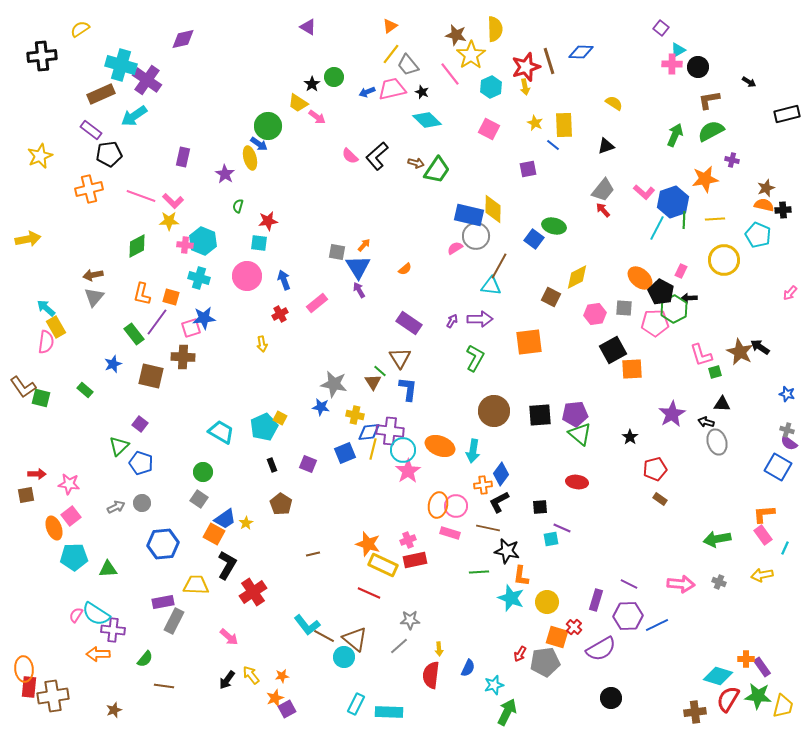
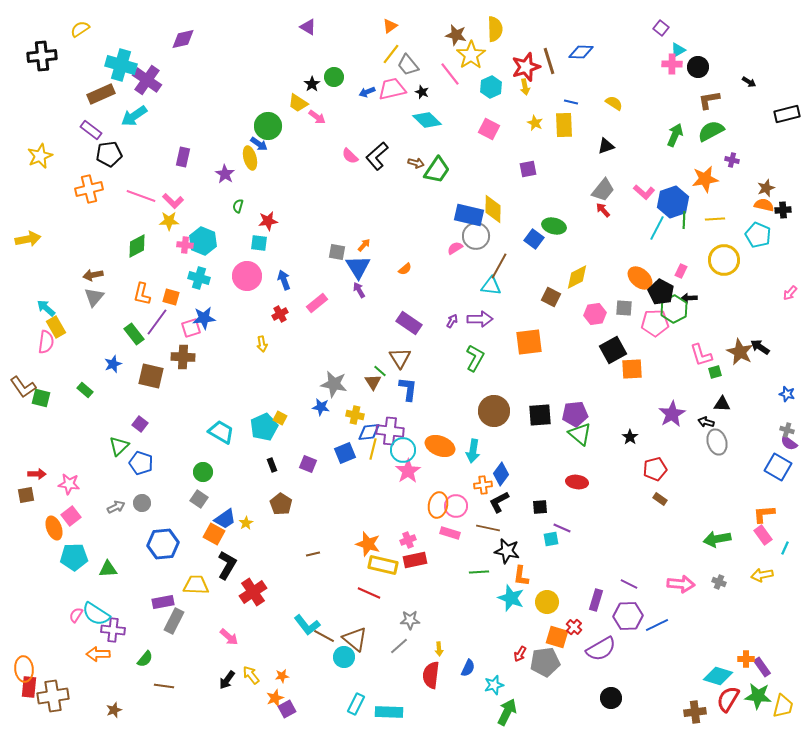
blue line at (553, 145): moved 18 px right, 43 px up; rotated 24 degrees counterclockwise
yellow rectangle at (383, 565): rotated 12 degrees counterclockwise
